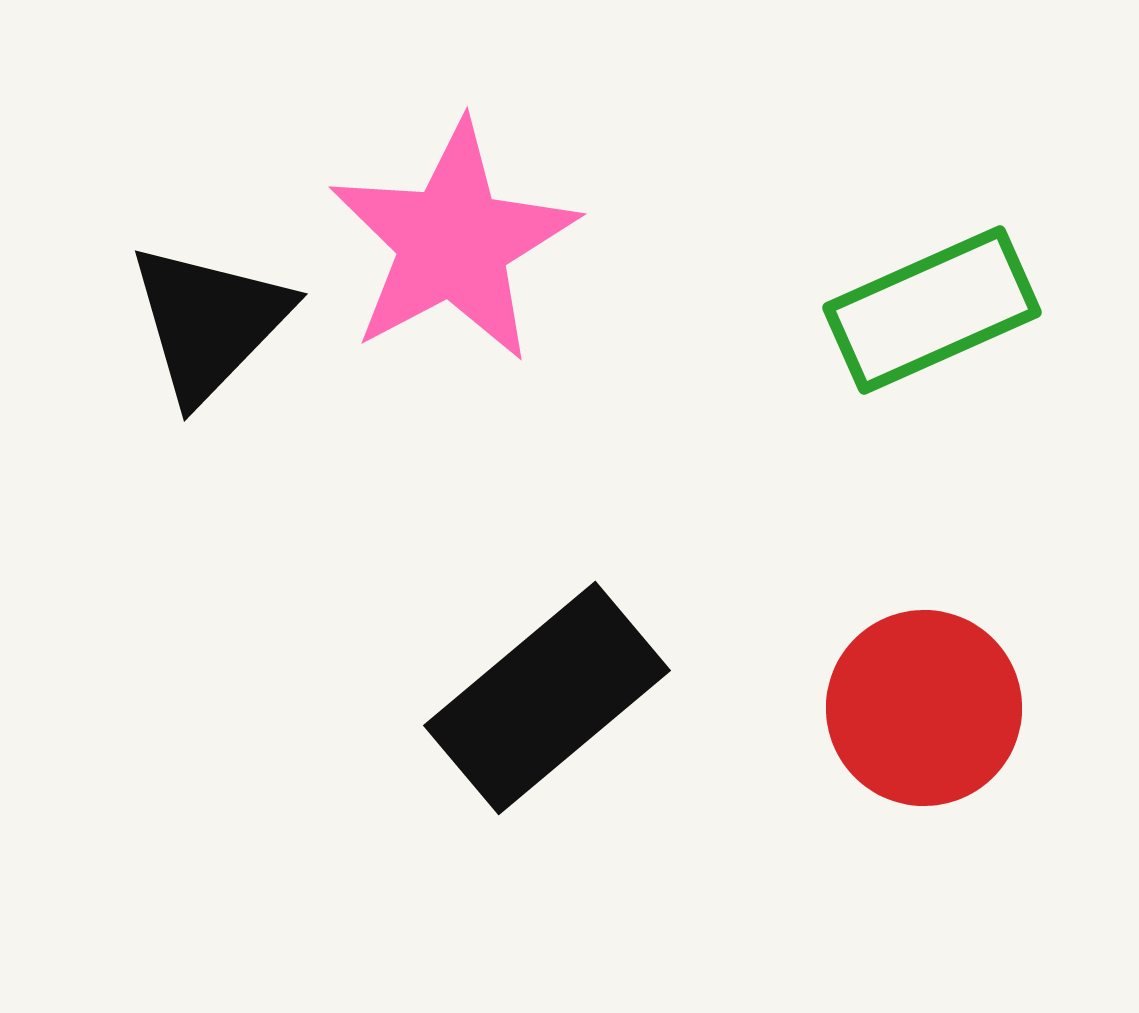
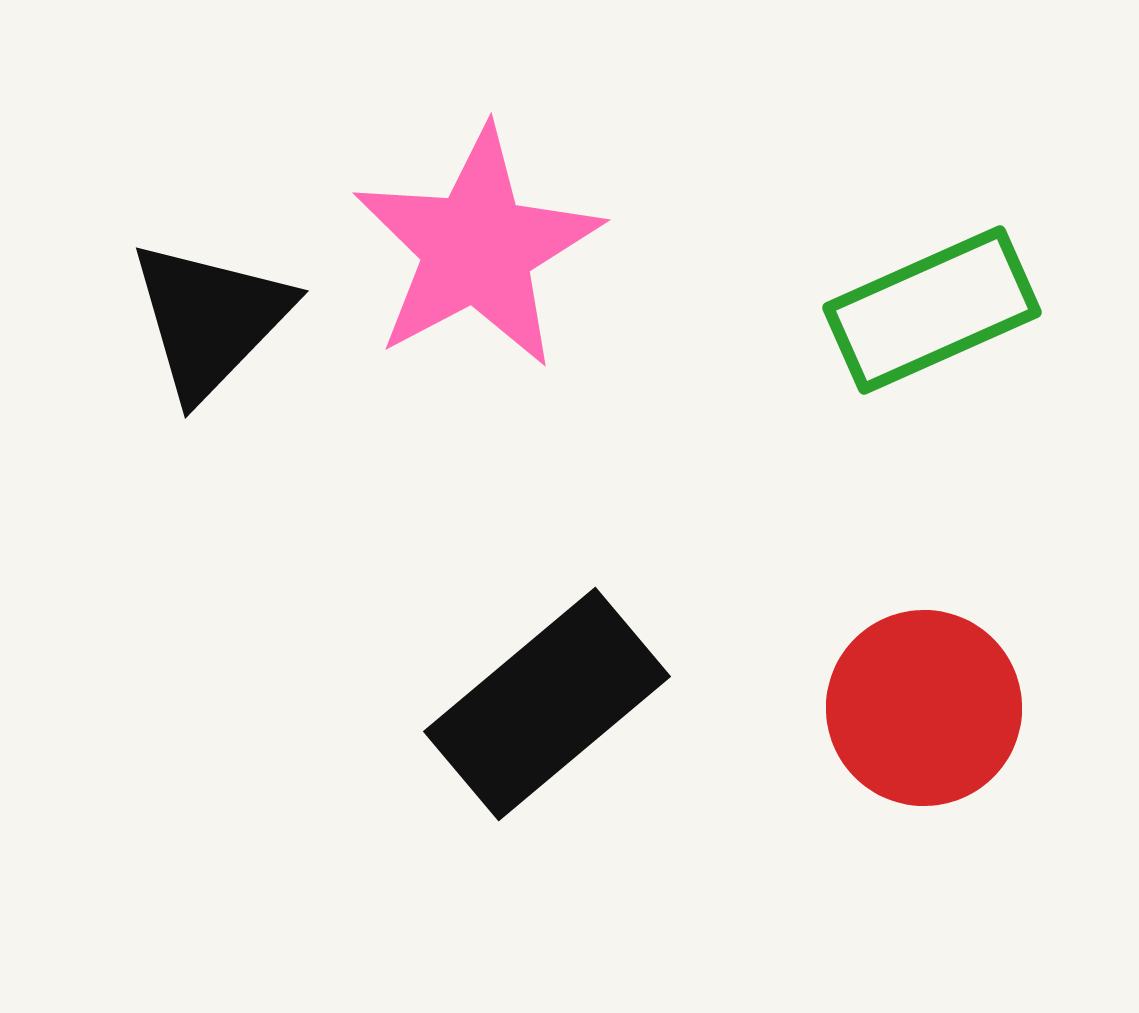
pink star: moved 24 px right, 6 px down
black triangle: moved 1 px right, 3 px up
black rectangle: moved 6 px down
